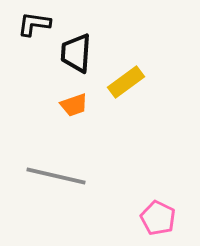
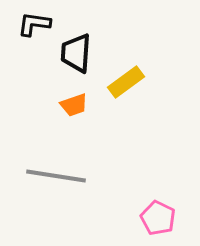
gray line: rotated 4 degrees counterclockwise
